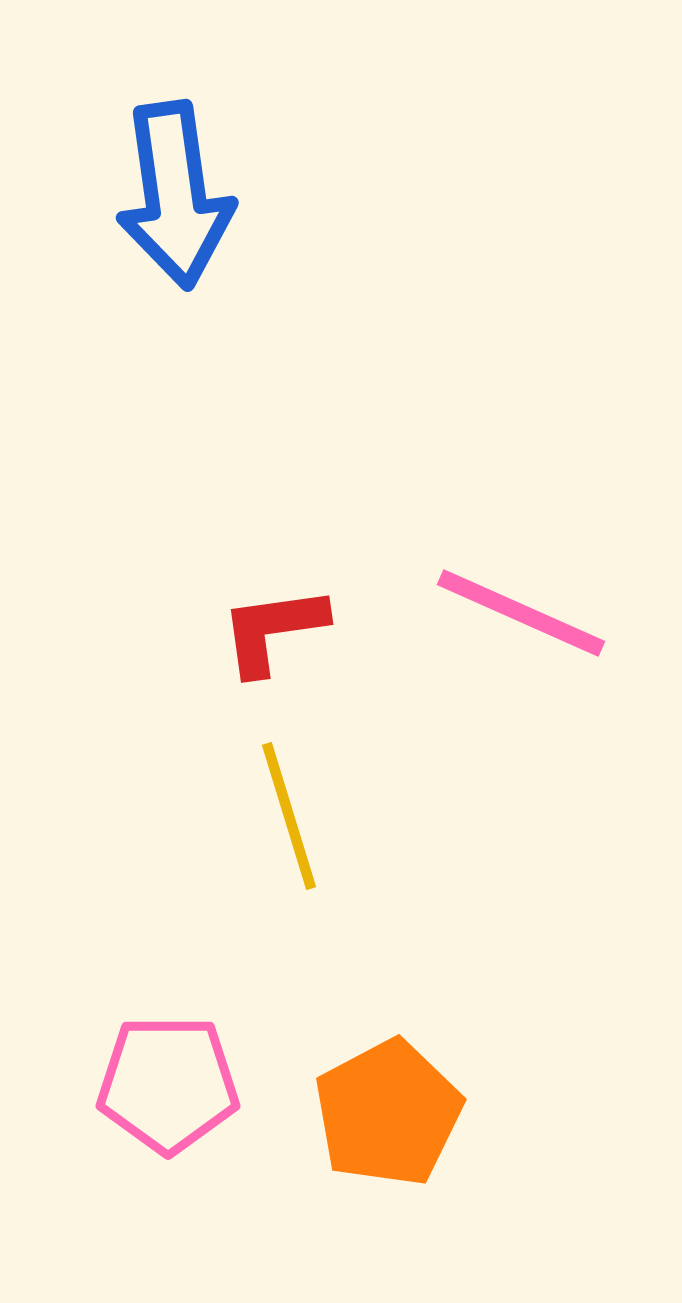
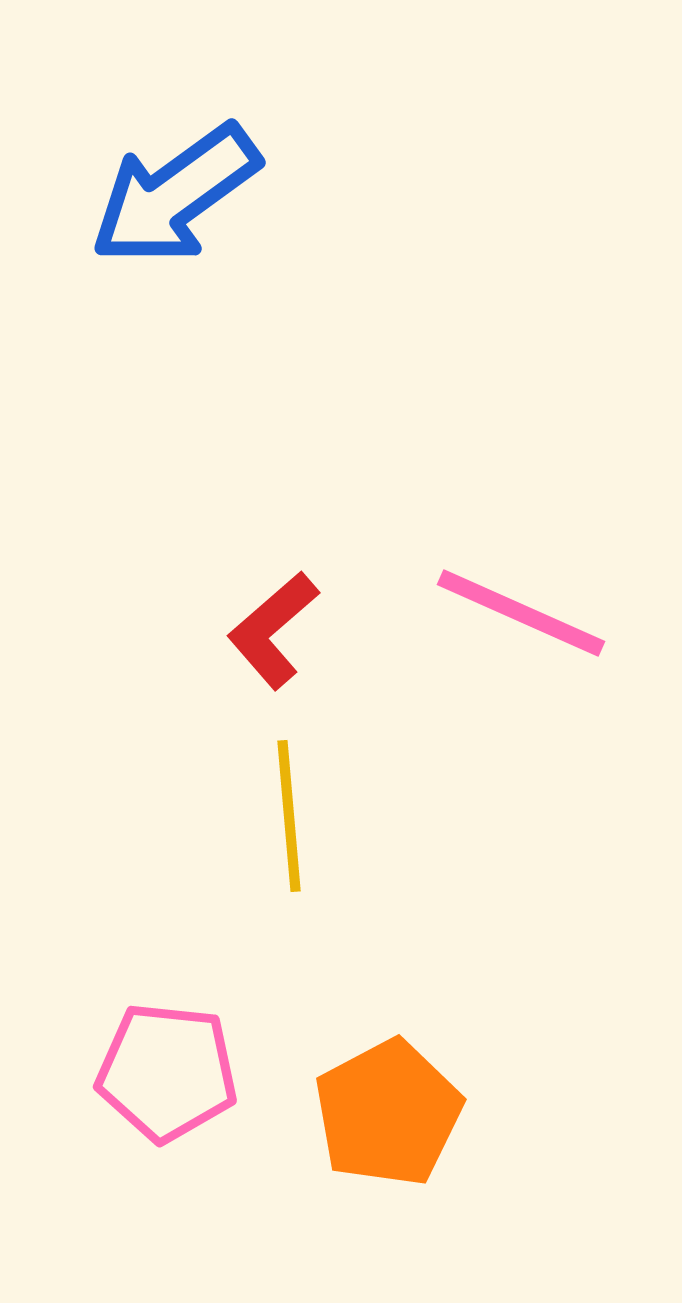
blue arrow: rotated 62 degrees clockwise
red L-shape: rotated 33 degrees counterclockwise
yellow line: rotated 12 degrees clockwise
pink pentagon: moved 1 px left, 12 px up; rotated 6 degrees clockwise
